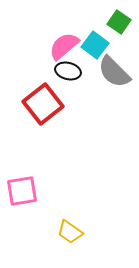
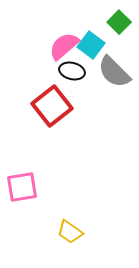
green square: rotated 10 degrees clockwise
cyan square: moved 4 px left
black ellipse: moved 4 px right
red square: moved 9 px right, 2 px down
pink square: moved 4 px up
